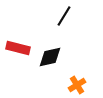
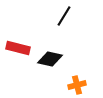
black diamond: moved 2 px down; rotated 25 degrees clockwise
orange cross: rotated 18 degrees clockwise
